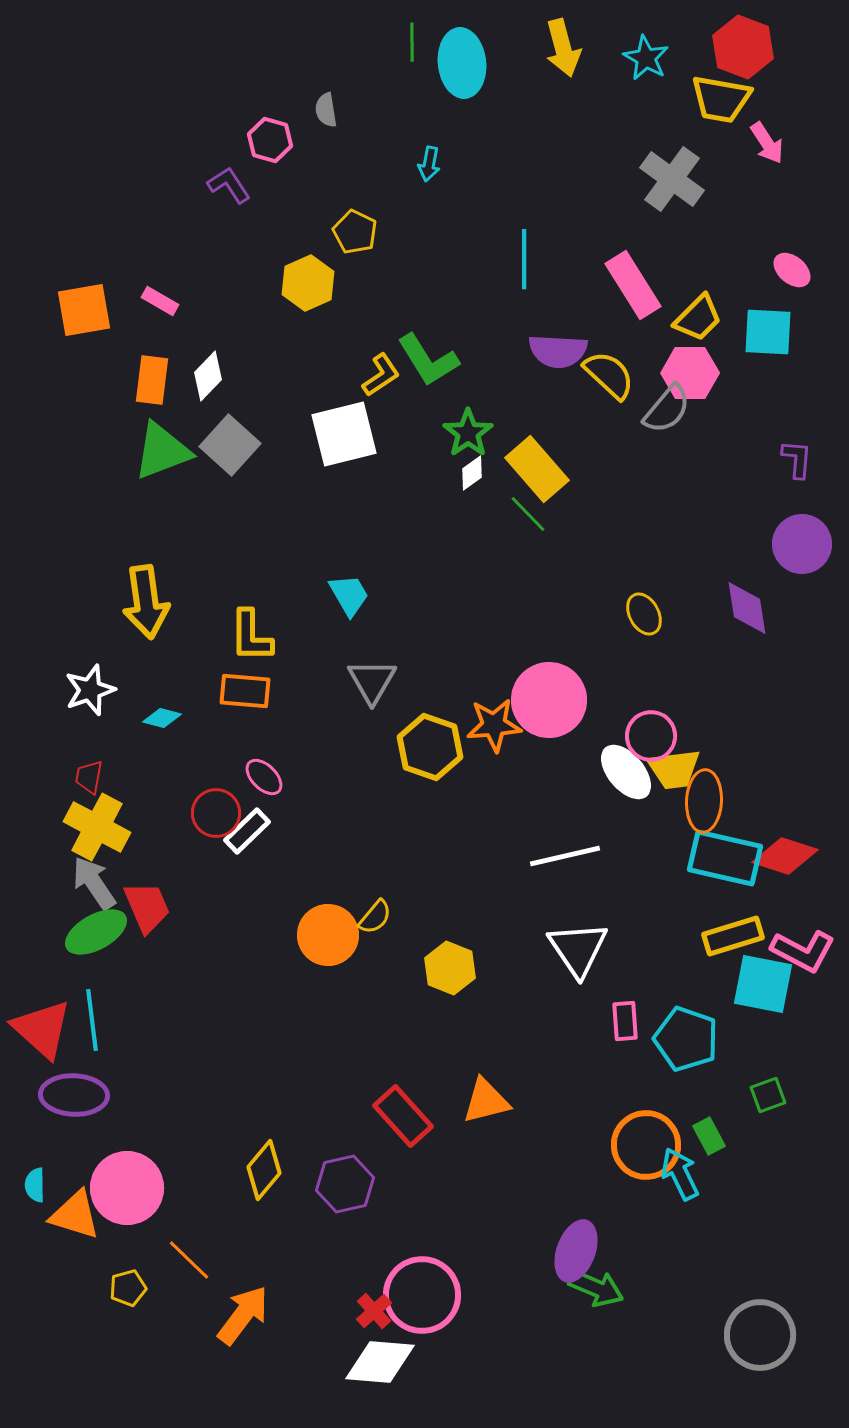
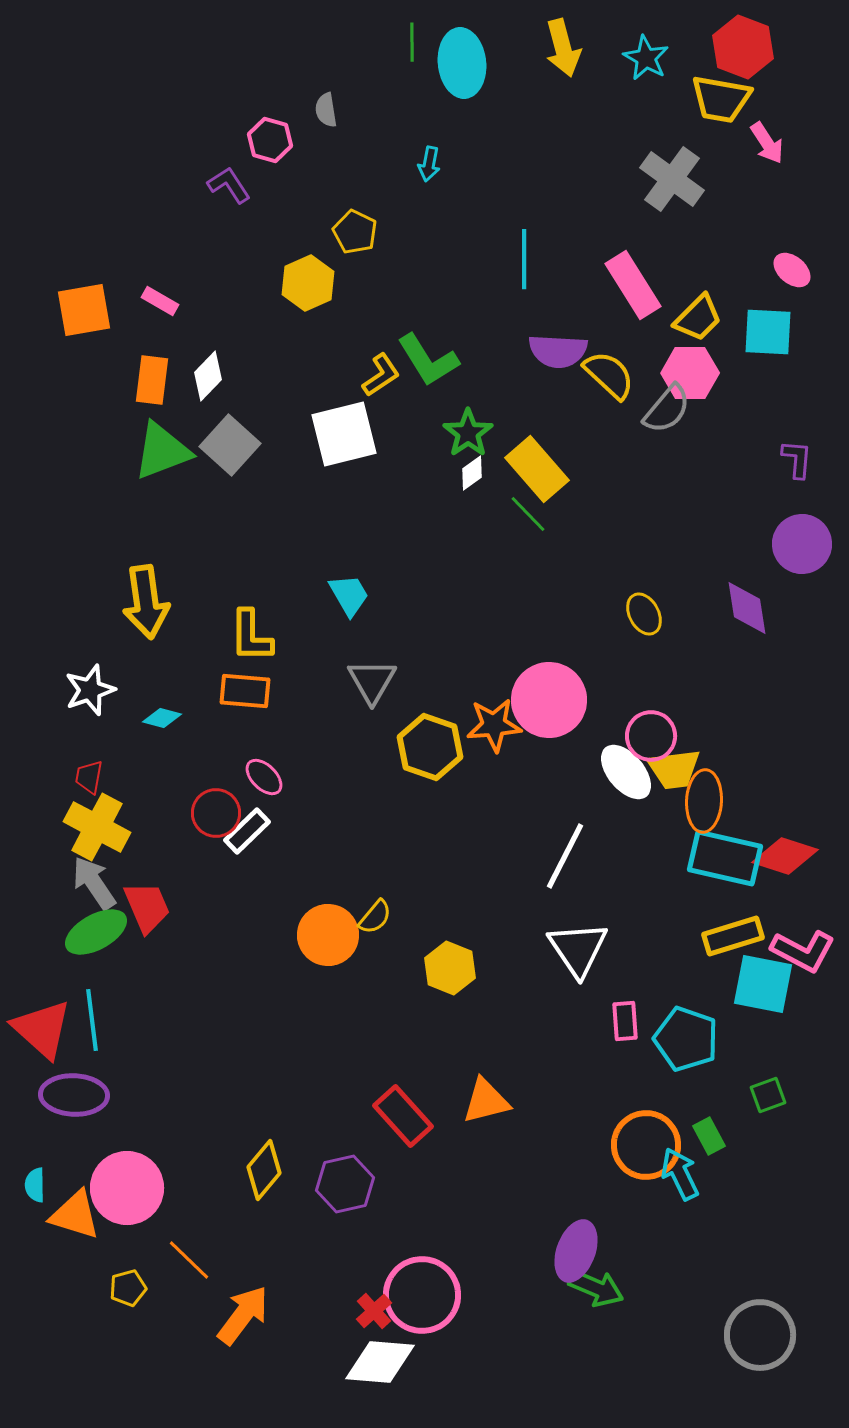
white line at (565, 856): rotated 50 degrees counterclockwise
